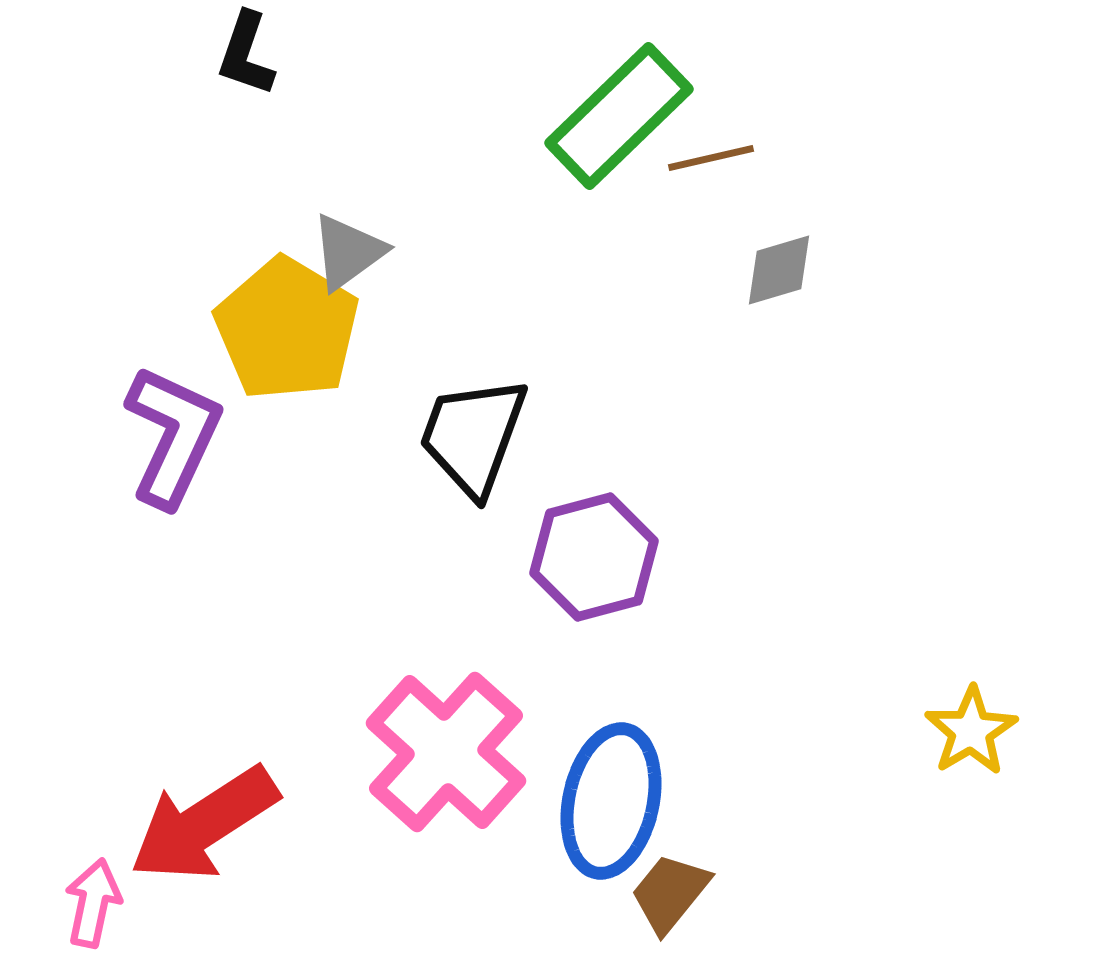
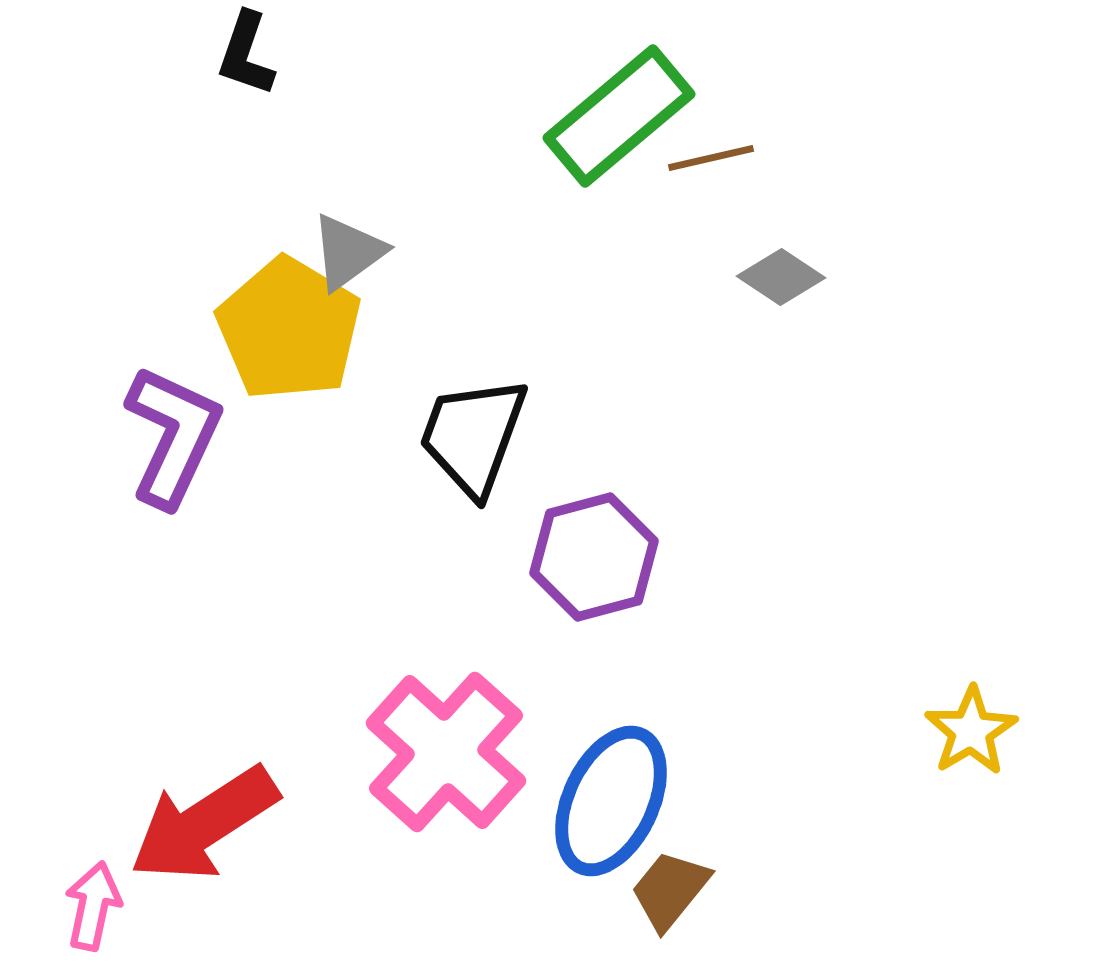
green rectangle: rotated 4 degrees clockwise
gray diamond: moved 2 px right, 7 px down; rotated 50 degrees clockwise
yellow pentagon: moved 2 px right
blue ellipse: rotated 13 degrees clockwise
brown trapezoid: moved 3 px up
pink arrow: moved 3 px down
